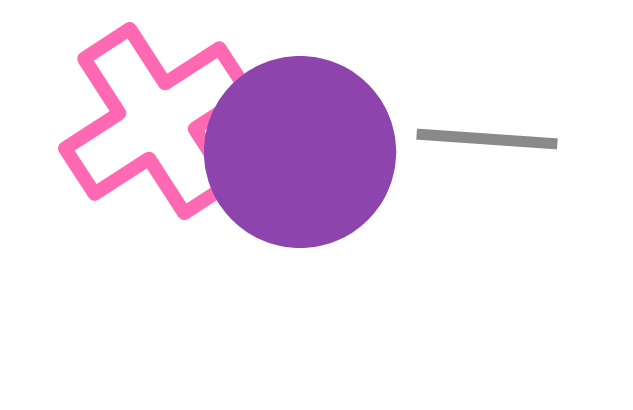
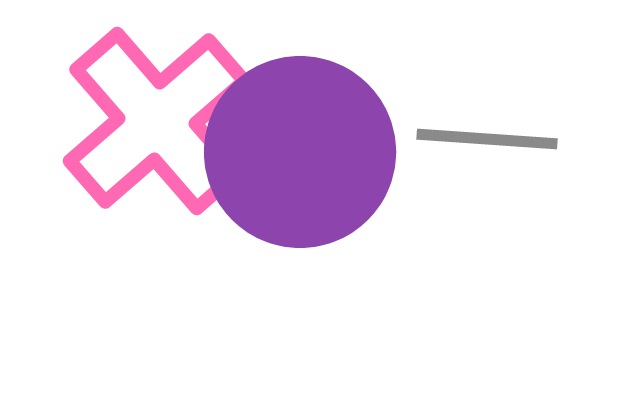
pink cross: rotated 8 degrees counterclockwise
